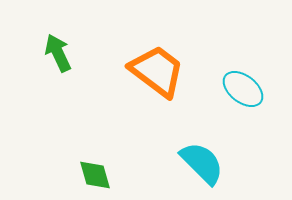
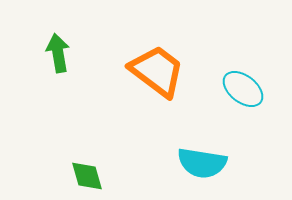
green arrow: rotated 15 degrees clockwise
cyan semicircle: rotated 144 degrees clockwise
green diamond: moved 8 px left, 1 px down
